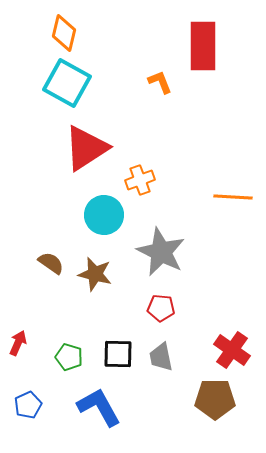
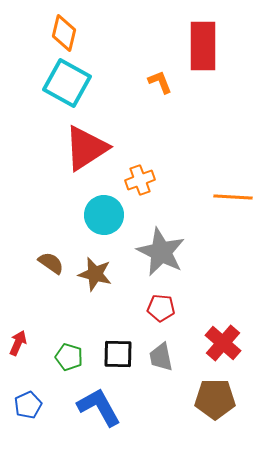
red cross: moved 9 px left, 7 px up; rotated 6 degrees clockwise
